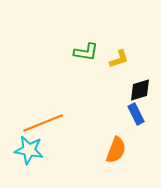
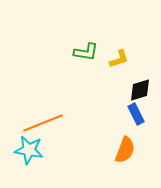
orange semicircle: moved 9 px right
